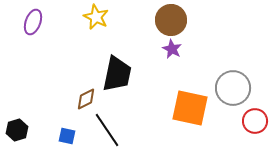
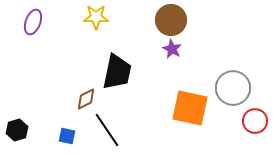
yellow star: rotated 25 degrees counterclockwise
black trapezoid: moved 2 px up
